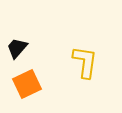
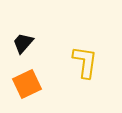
black trapezoid: moved 6 px right, 5 px up
